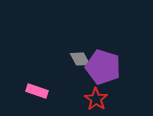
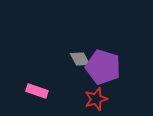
red star: rotated 20 degrees clockwise
